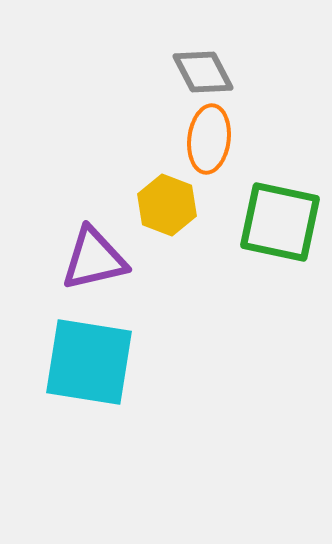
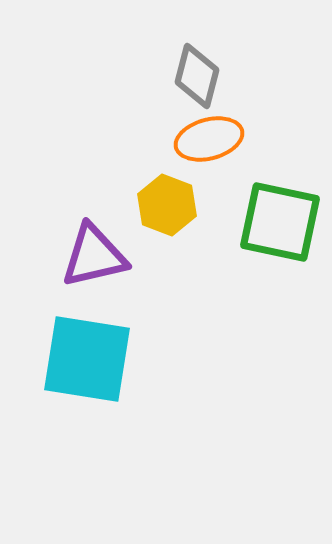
gray diamond: moved 6 px left, 4 px down; rotated 42 degrees clockwise
orange ellipse: rotated 68 degrees clockwise
purple triangle: moved 3 px up
cyan square: moved 2 px left, 3 px up
